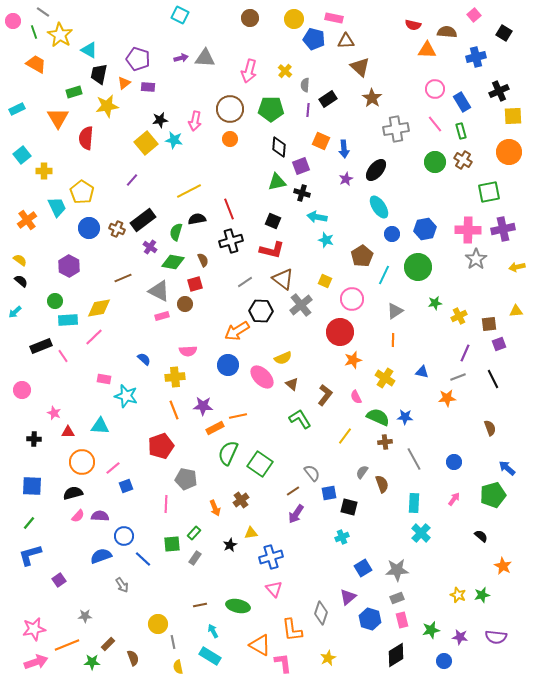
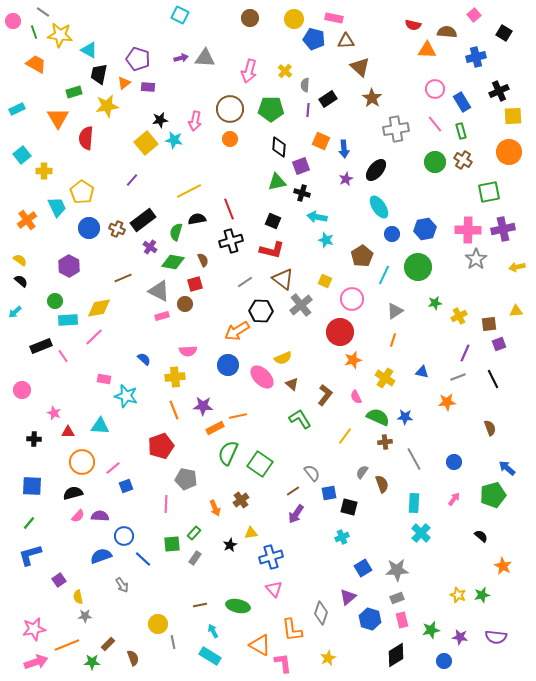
yellow star at (60, 35): rotated 25 degrees counterclockwise
orange line at (393, 340): rotated 16 degrees clockwise
orange star at (447, 398): moved 4 px down
yellow semicircle at (178, 667): moved 100 px left, 70 px up
